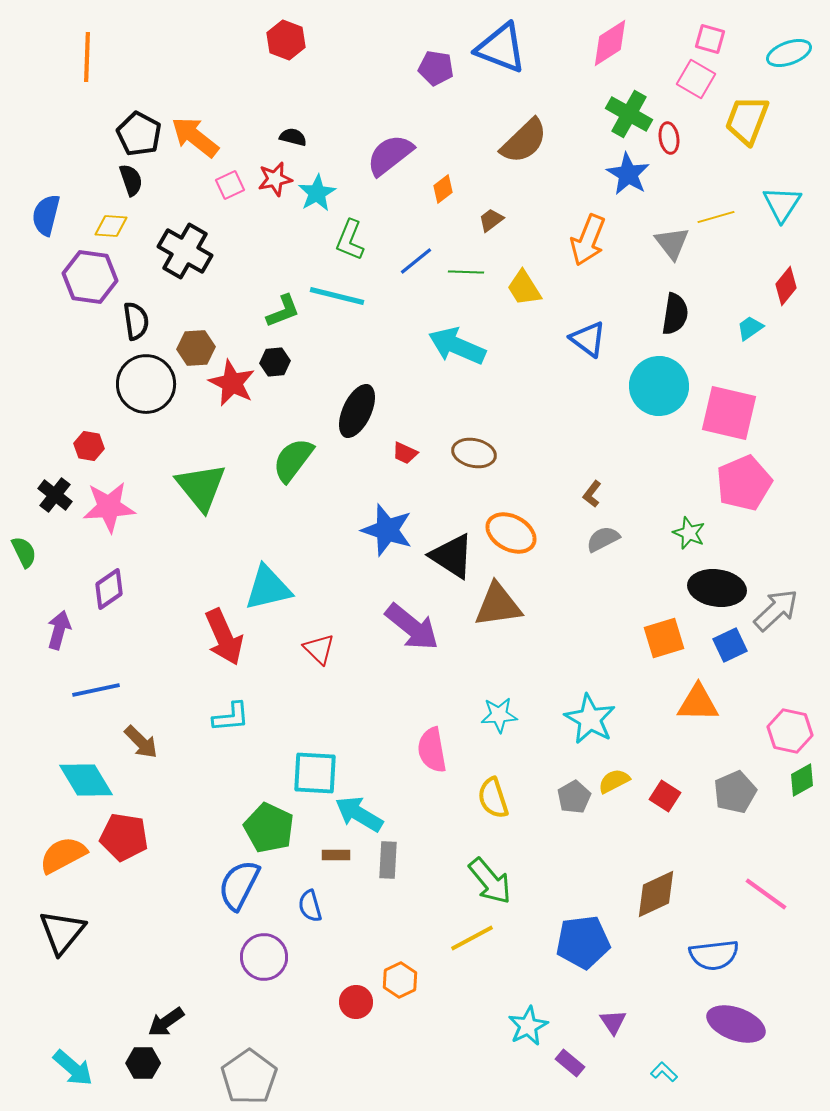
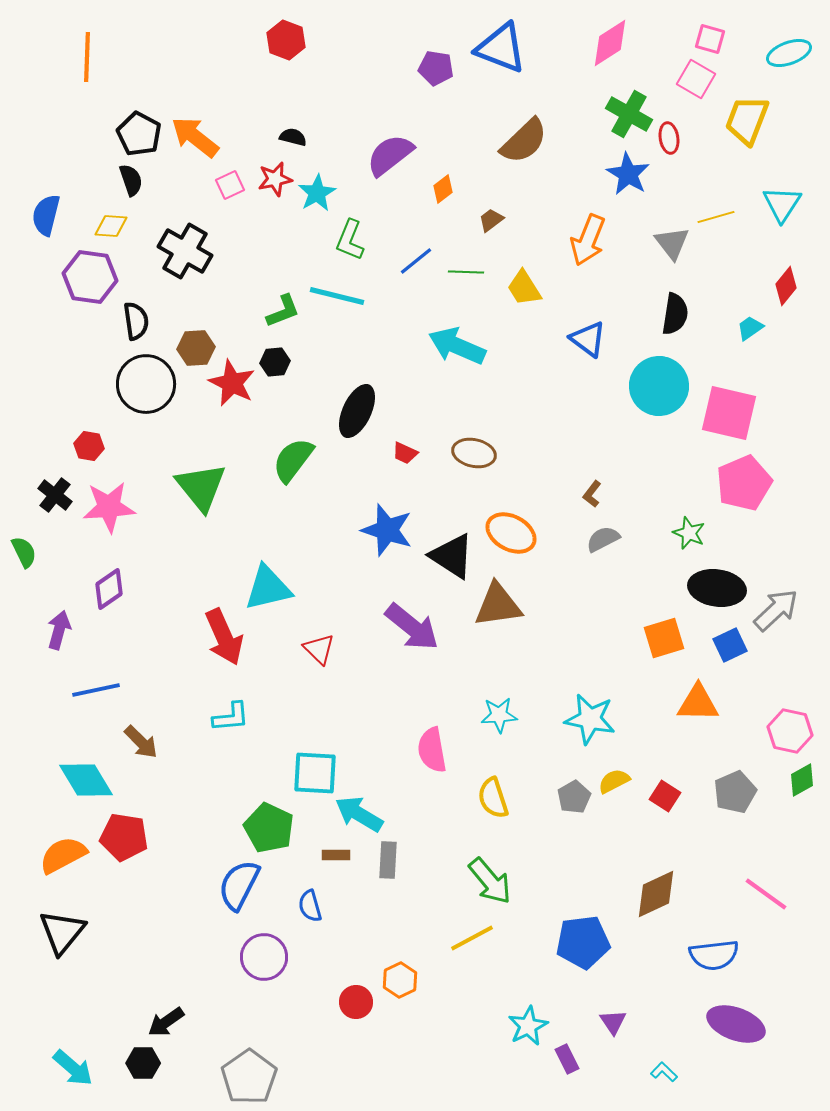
cyan star at (590, 719): rotated 18 degrees counterclockwise
purple rectangle at (570, 1063): moved 3 px left, 4 px up; rotated 24 degrees clockwise
